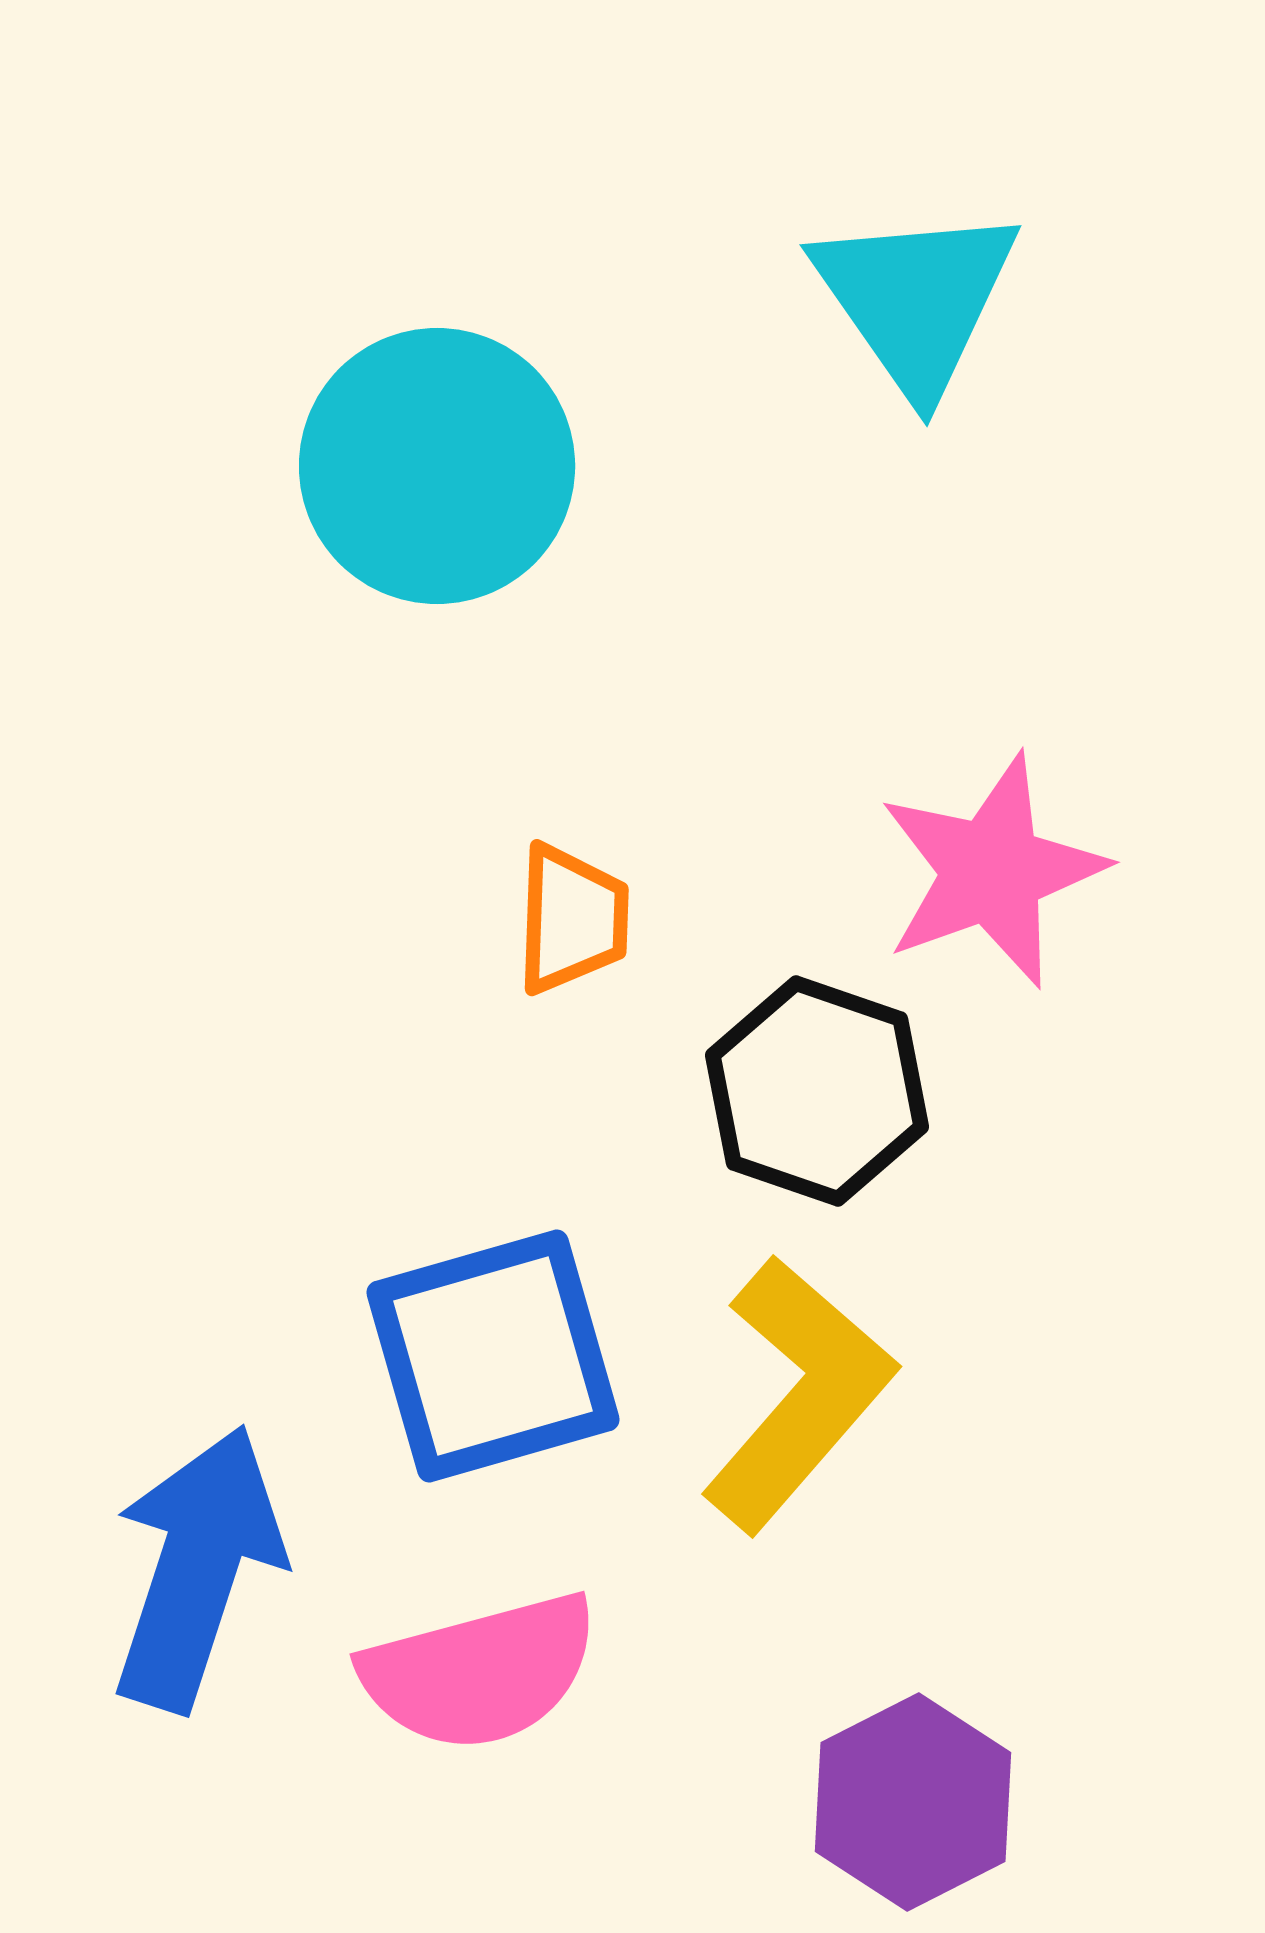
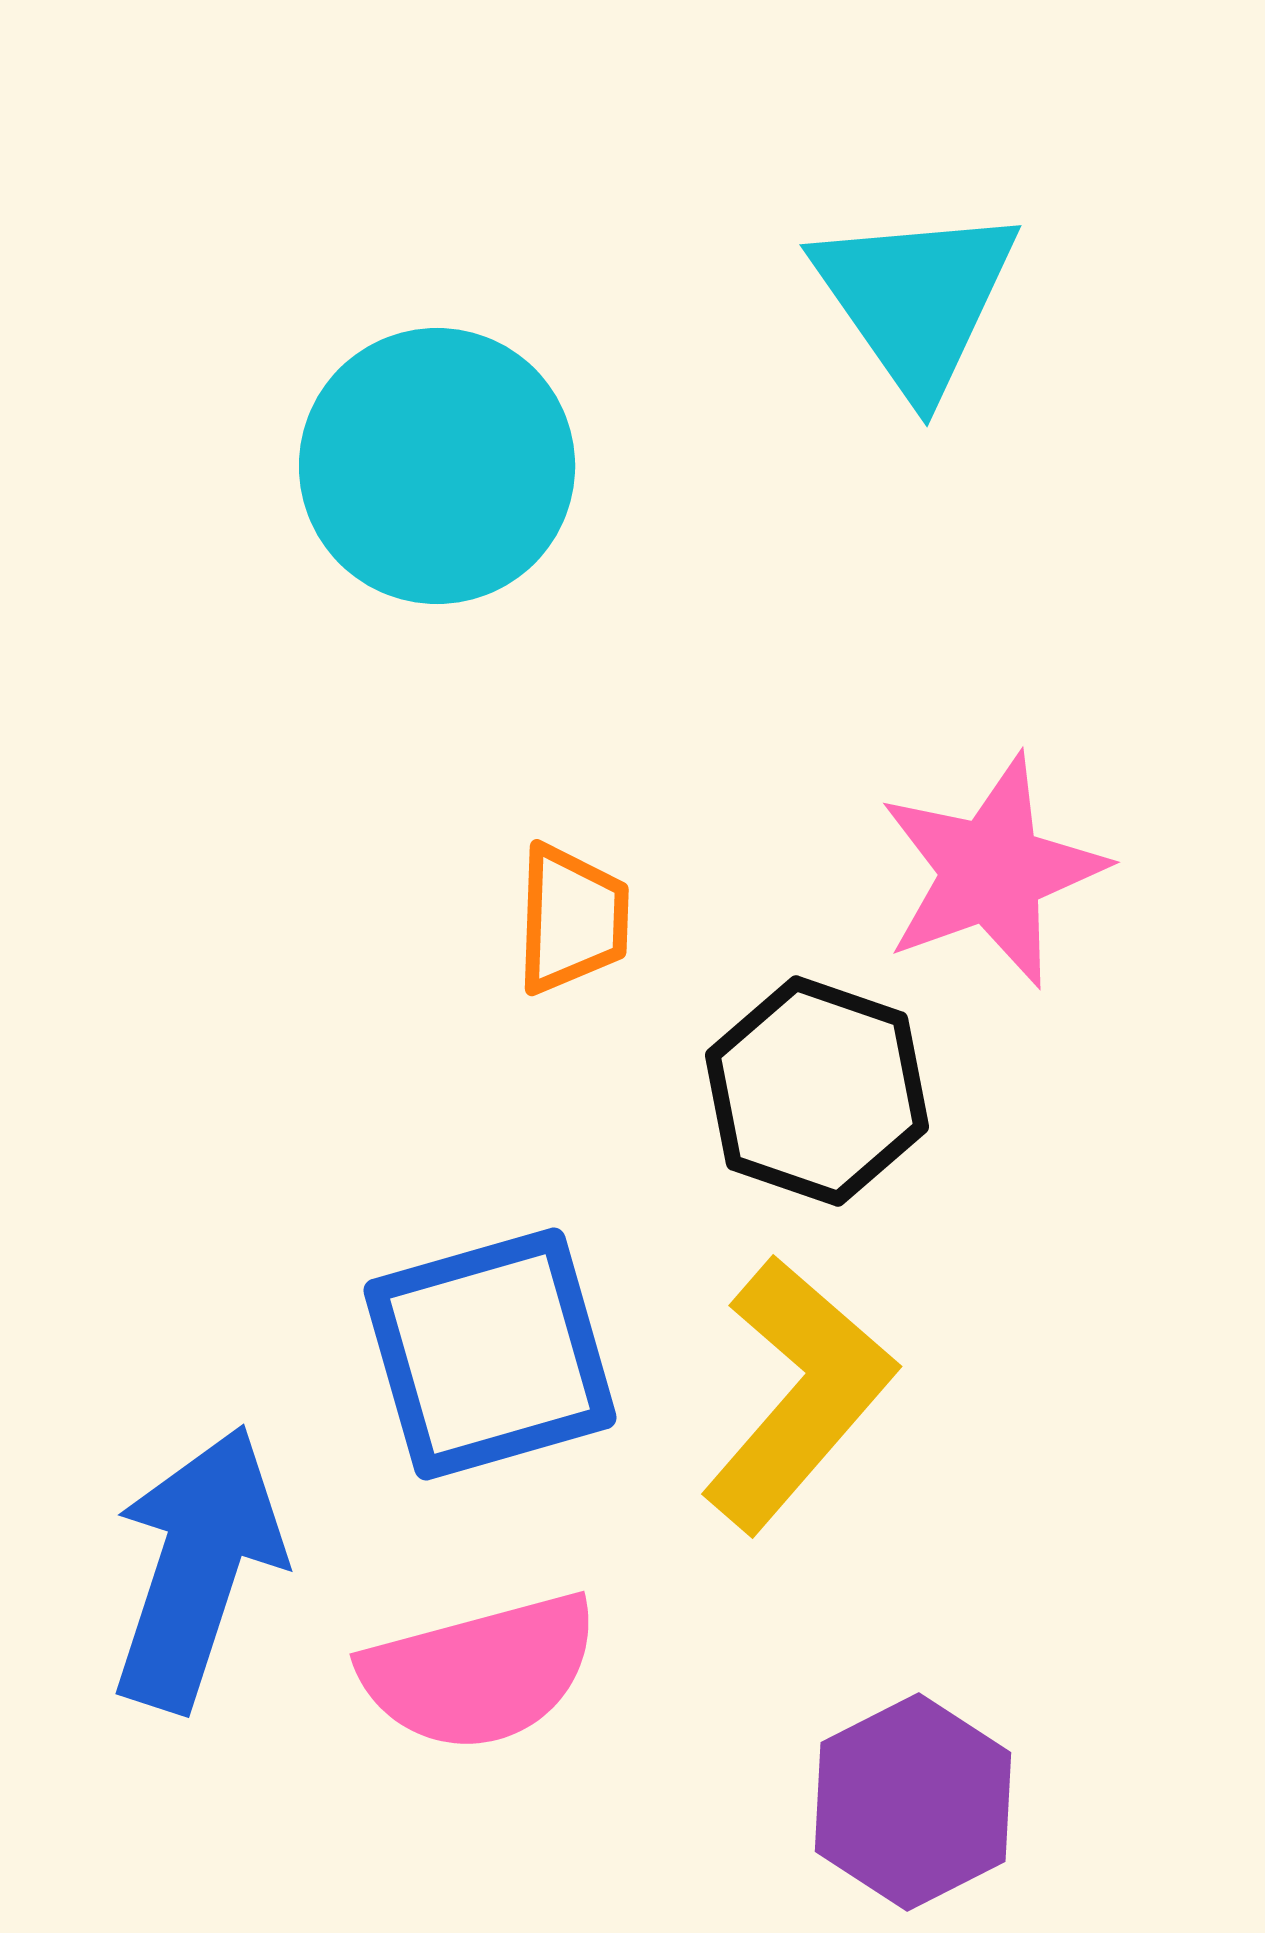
blue square: moved 3 px left, 2 px up
